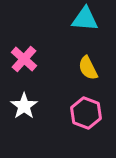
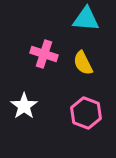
cyan triangle: moved 1 px right
pink cross: moved 20 px right, 5 px up; rotated 24 degrees counterclockwise
yellow semicircle: moved 5 px left, 5 px up
